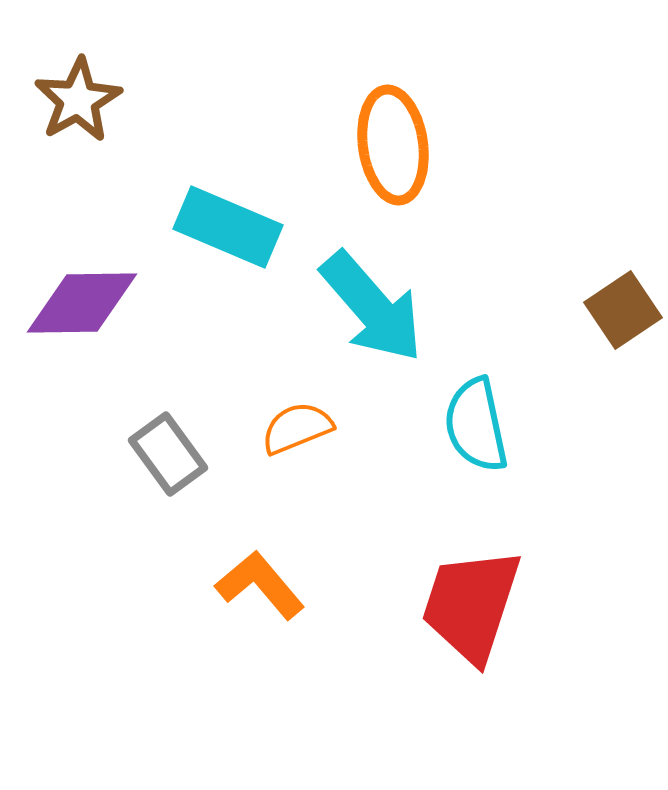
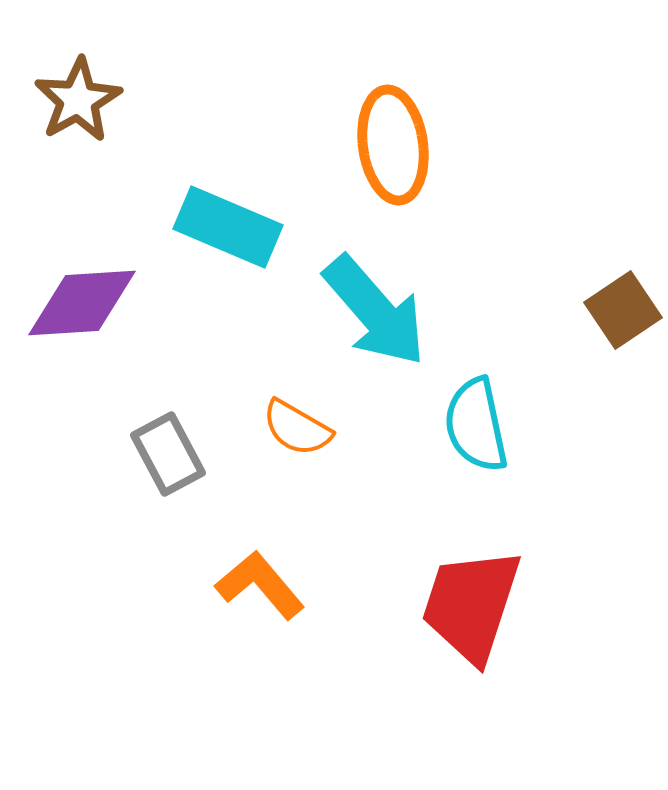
purple diamond: rotated 3 degrees counterclockwise
cyan arrow: moved 3 px right, 4 px down
orange semicircle: rotated 128 degrees counterclockwise
gray rectangle: rotated 8 degrees clockwise
